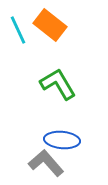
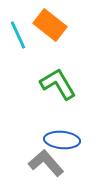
cyan line: moved 5 px down
